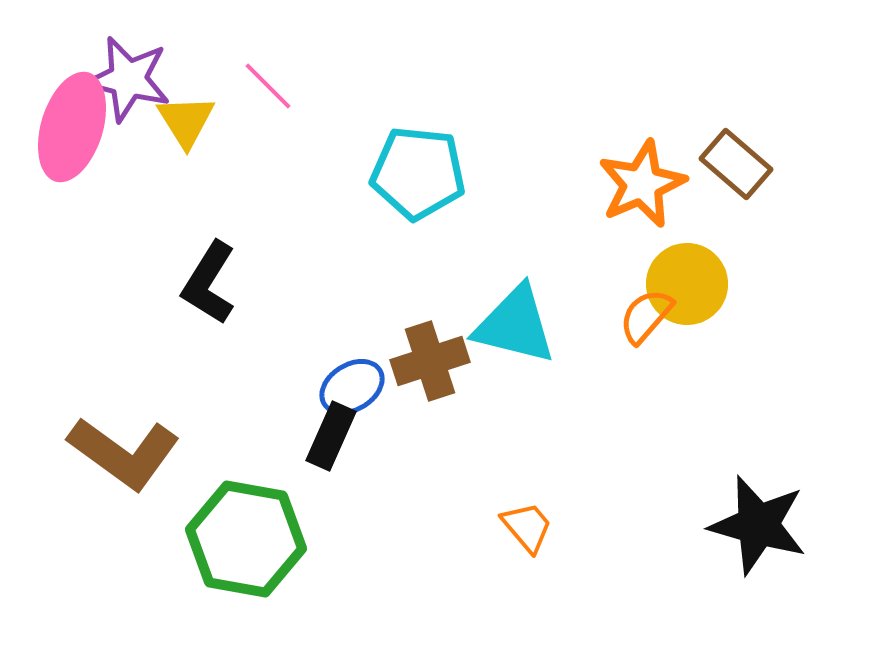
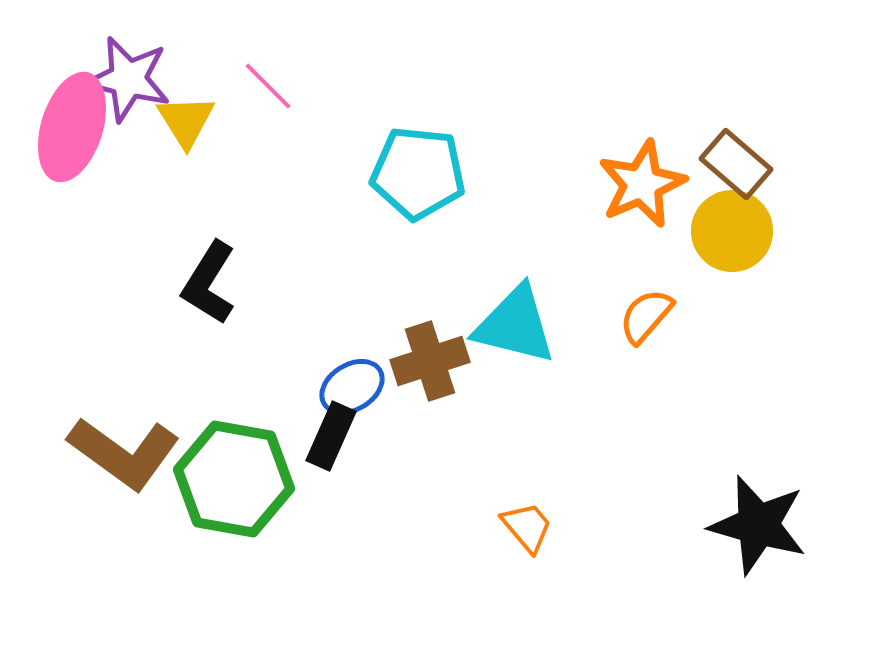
yellow circle: moved 45 px right, 53 px up
green hexagon: moved 12 px left, 60 px up
